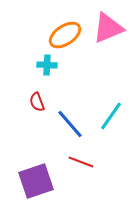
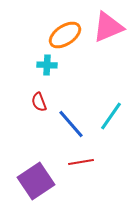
pink triangle: moved 1 px up
red semicircle: moved 2 px right
blue line: moved 1 px right
red line: rotated 30 degrees counterclockwise
purple square: rotated 15 degrees counterclockwise
